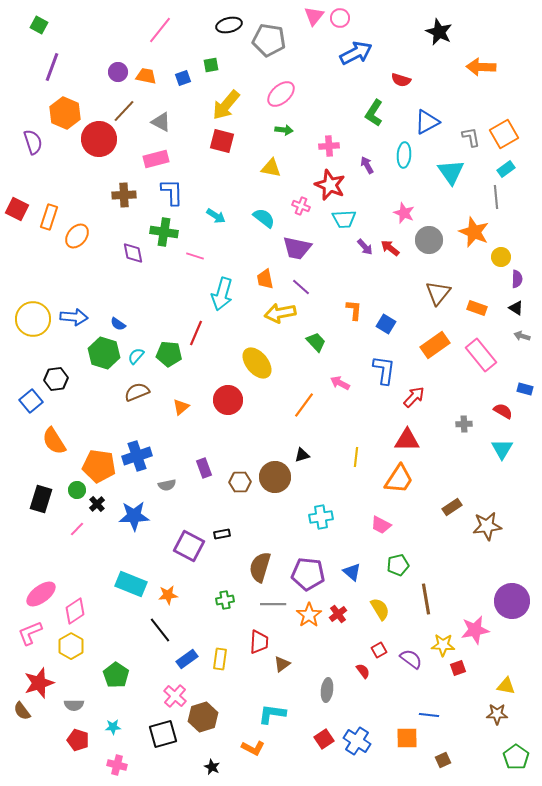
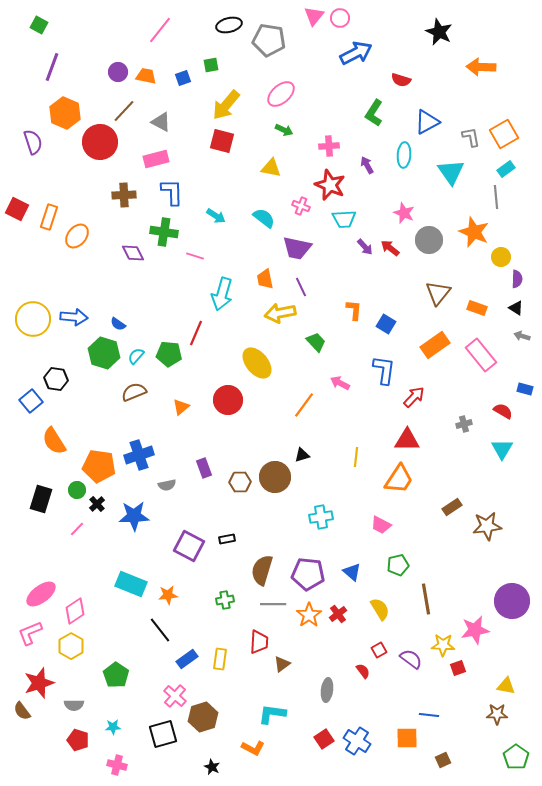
green arrow at (284, 130): rotated 18 degrees clockwise
red circle at (99, 139): moved 1 px right, 3 px down
purple diamond at (133, 253): rotated 15 degrees counterclockwise
purple line at (301, 287): rotated 24 degrees clockwise
black hexagon at (56, 379): rotated 15 degrees clockwise
brown semicircle at (137, 392): moved 3 px left
gray cross at (464, 424): rotated 14 degrees counterclockwise
blue cross at (137, 456): moved 2 px right, 1 px up
black rectangle at (222, 534): moved 5 px right, 5 px down
brown semicircle at (260, 567): moved 2 px right, 3 px down
